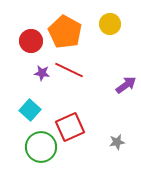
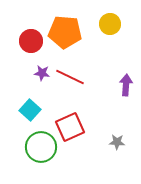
orange pentagon: rotated 24 degrees counterclockwise
red line: moved 1 px right, 7 px down
purple arrow: rotated 50 degrees counterclockwise
gray star: rotated 14 degrees clockwise
